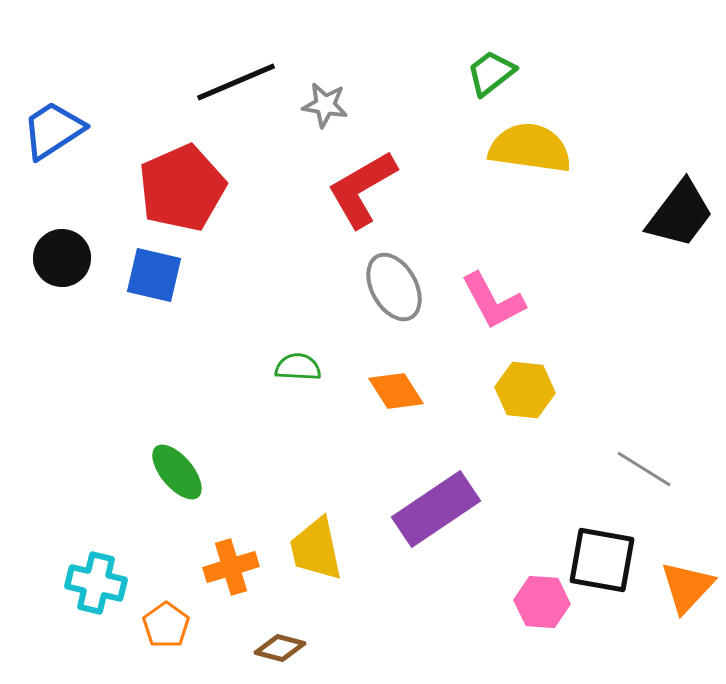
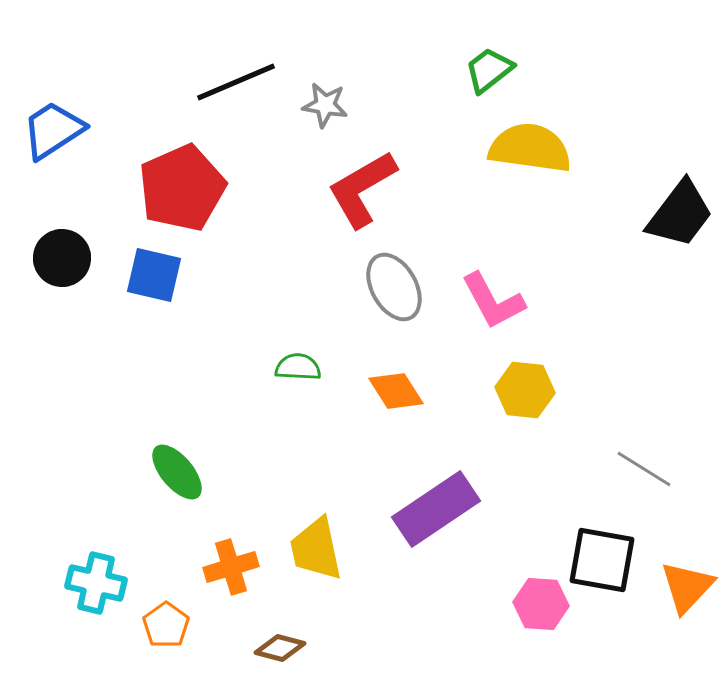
green trapezoid: moved 2 px left, 3 px up
pink hexagon: moved 1 px left, 2 px down
